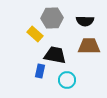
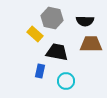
gray hexagon: rotated 15 degrees clockwise
brown trapezoid: moved 2 px right, 2 px up
black trapezoid: moved 2 px right, 3 px up
cyan circle: moved 1 px left, 1 px down
